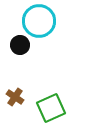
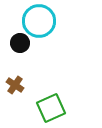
black circle: moved 2 px up
brown cross: moved 12 px up
